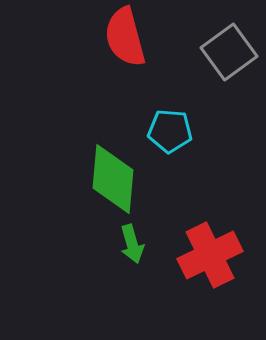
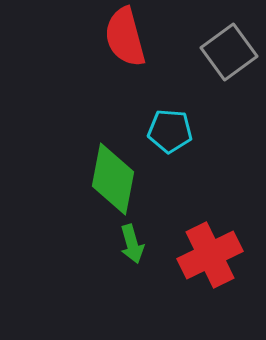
green diamond: rotated 6 degrees clockwise
